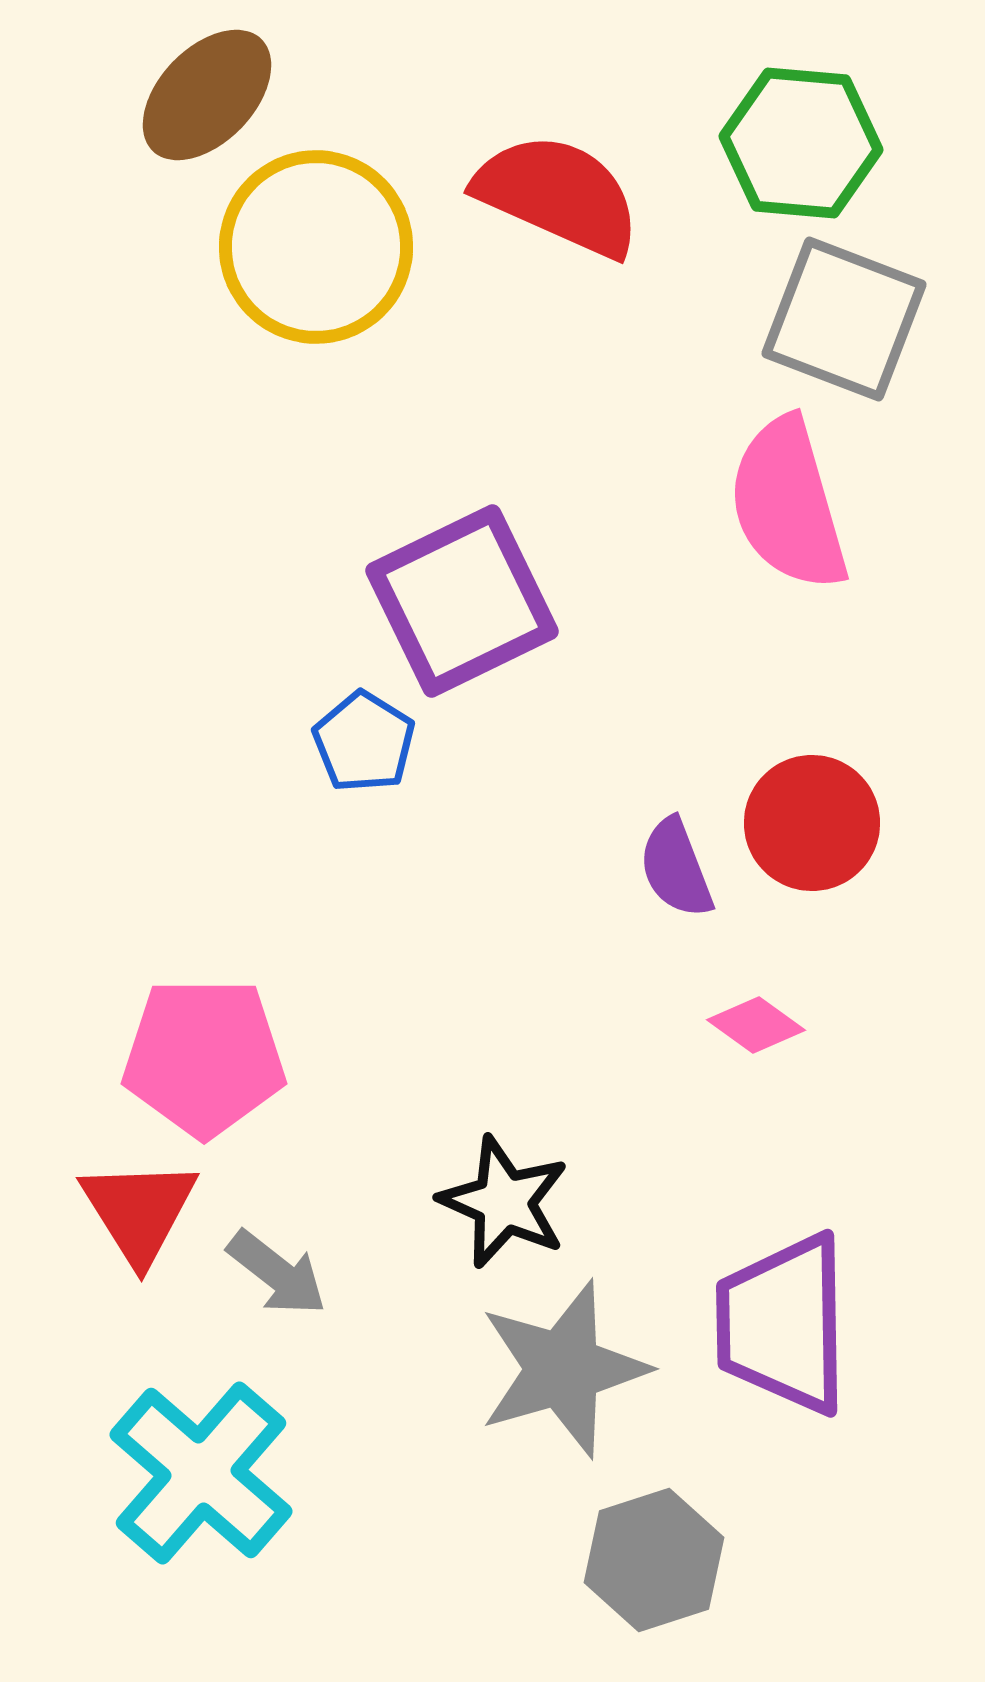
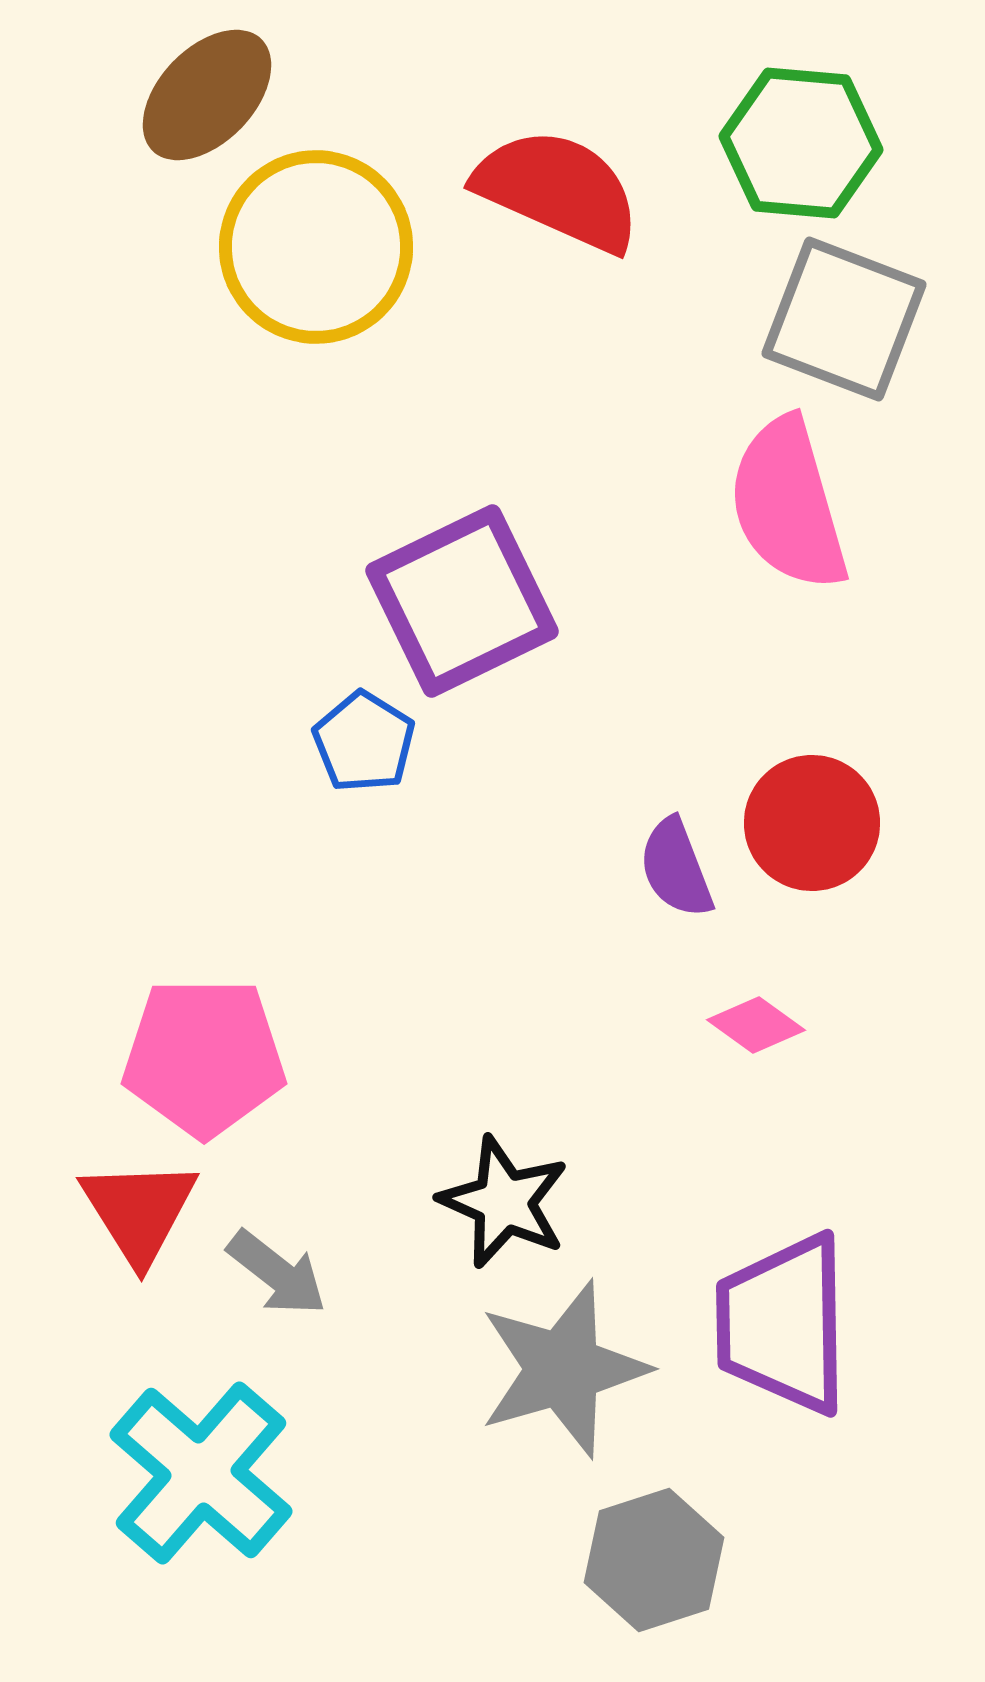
red semicircle: moved 5 px up
